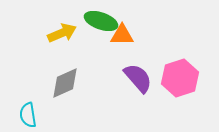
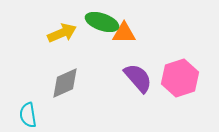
green ellipse: moved 1 px right, 1 px down
orange triangle: moved 2 px right, 2 px up
